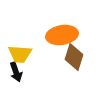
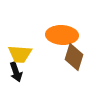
orange ellipse: rotated 12 degrees clockwise
